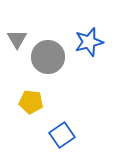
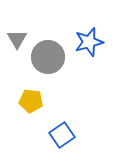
yellow pentagon: moved 1 px up
